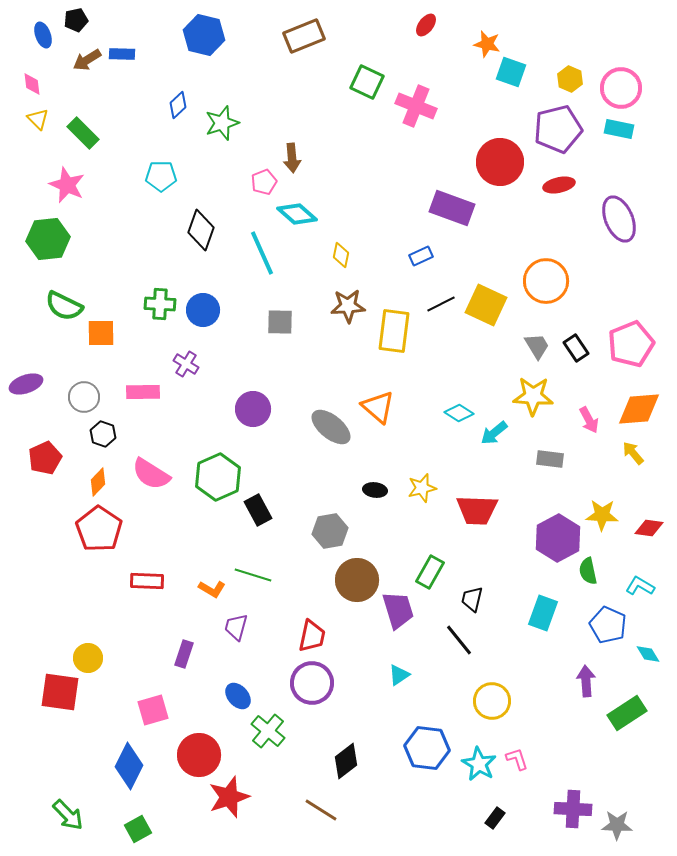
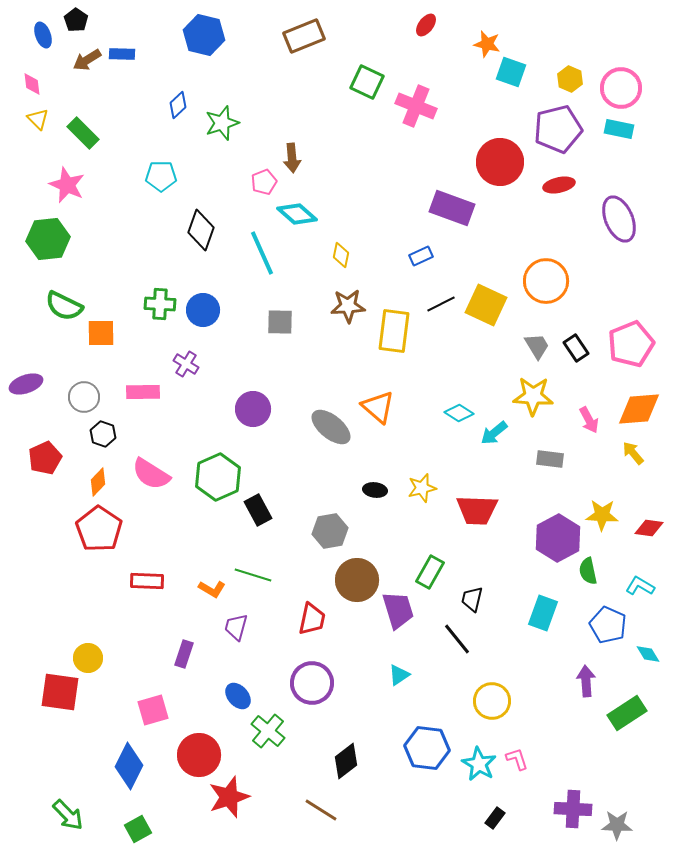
black pentagon at (76, 20): rotated 25 degrees counterclockwise
red trapezoid at (312, 636): moved 17 px up
black line at (459, 640): moved 2 px left, 1 px up
